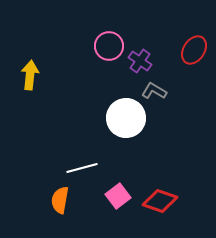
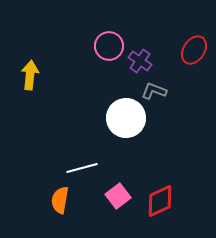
gray L-shape: rotated 10 degrees counterclockwise
red diamond: rotated 44 degrees counterclockwise
